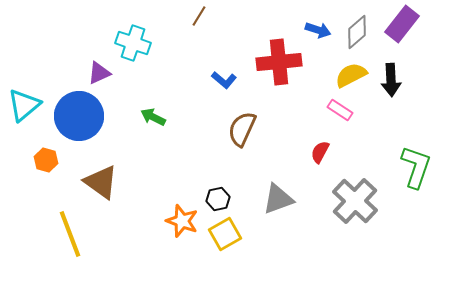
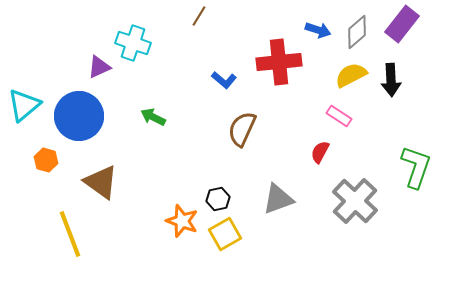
purple triangle: moved 6 px up
pink rectangle: moved 1 px left, 6 px down
